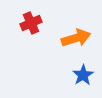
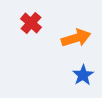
red cross: rotated 25 degrees counterclockwise
